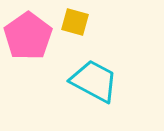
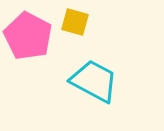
pink pentagon: rotated 9 degrees counterclockwise
